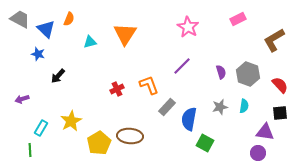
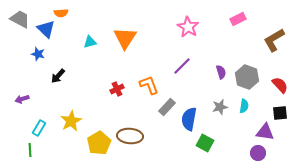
orange semicircle: moved 8 px left, 6 px up; rotated 64 degrees clockwise
orange triangle: moved 4 px down
gray hexagon: moved 1 px left, 3 px down
cyan rectangle: moved 2 px left
